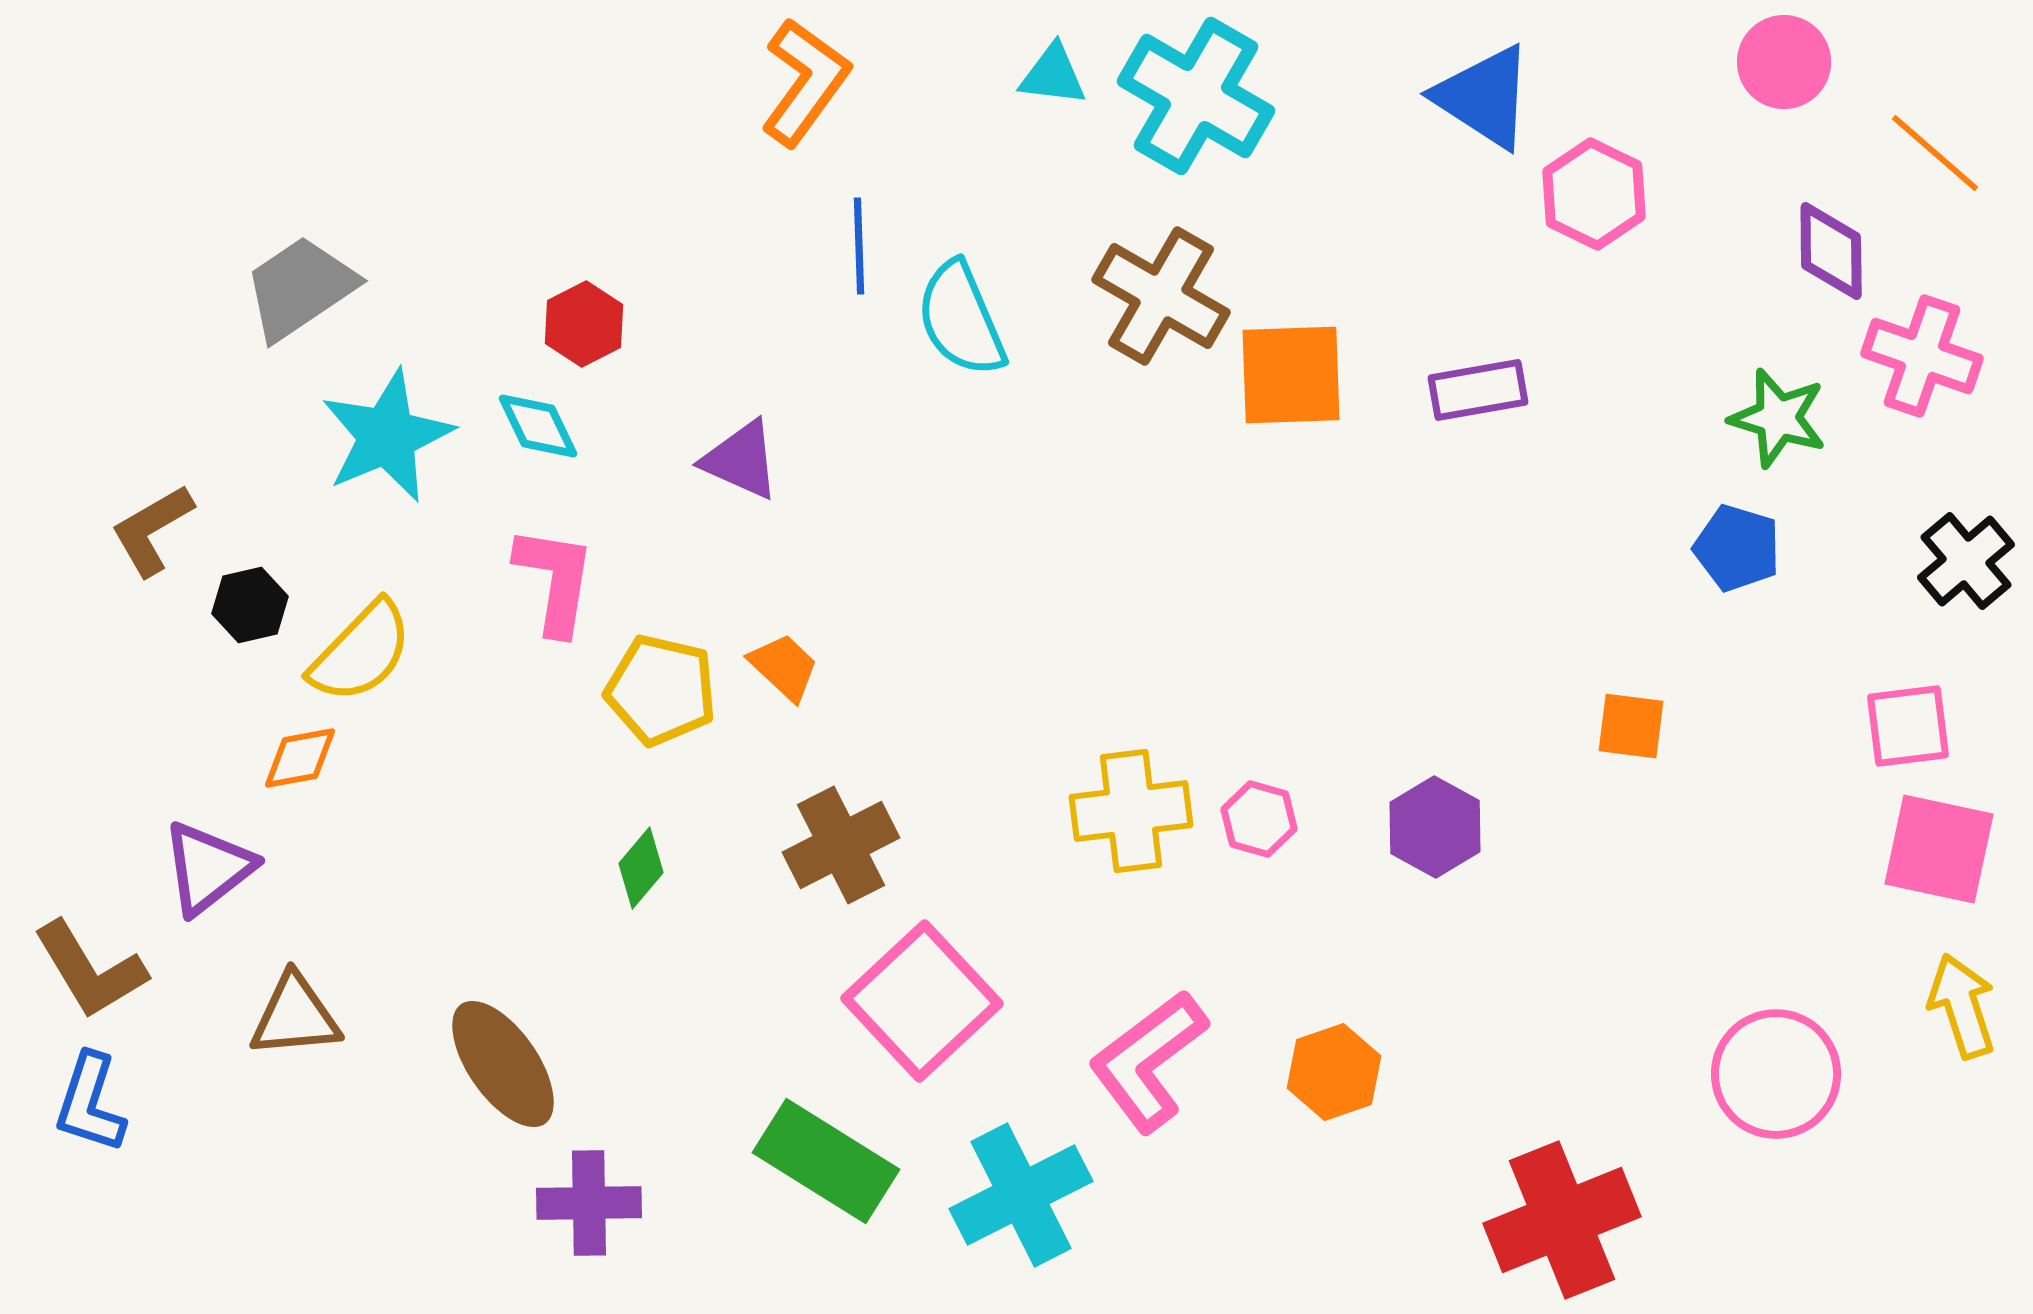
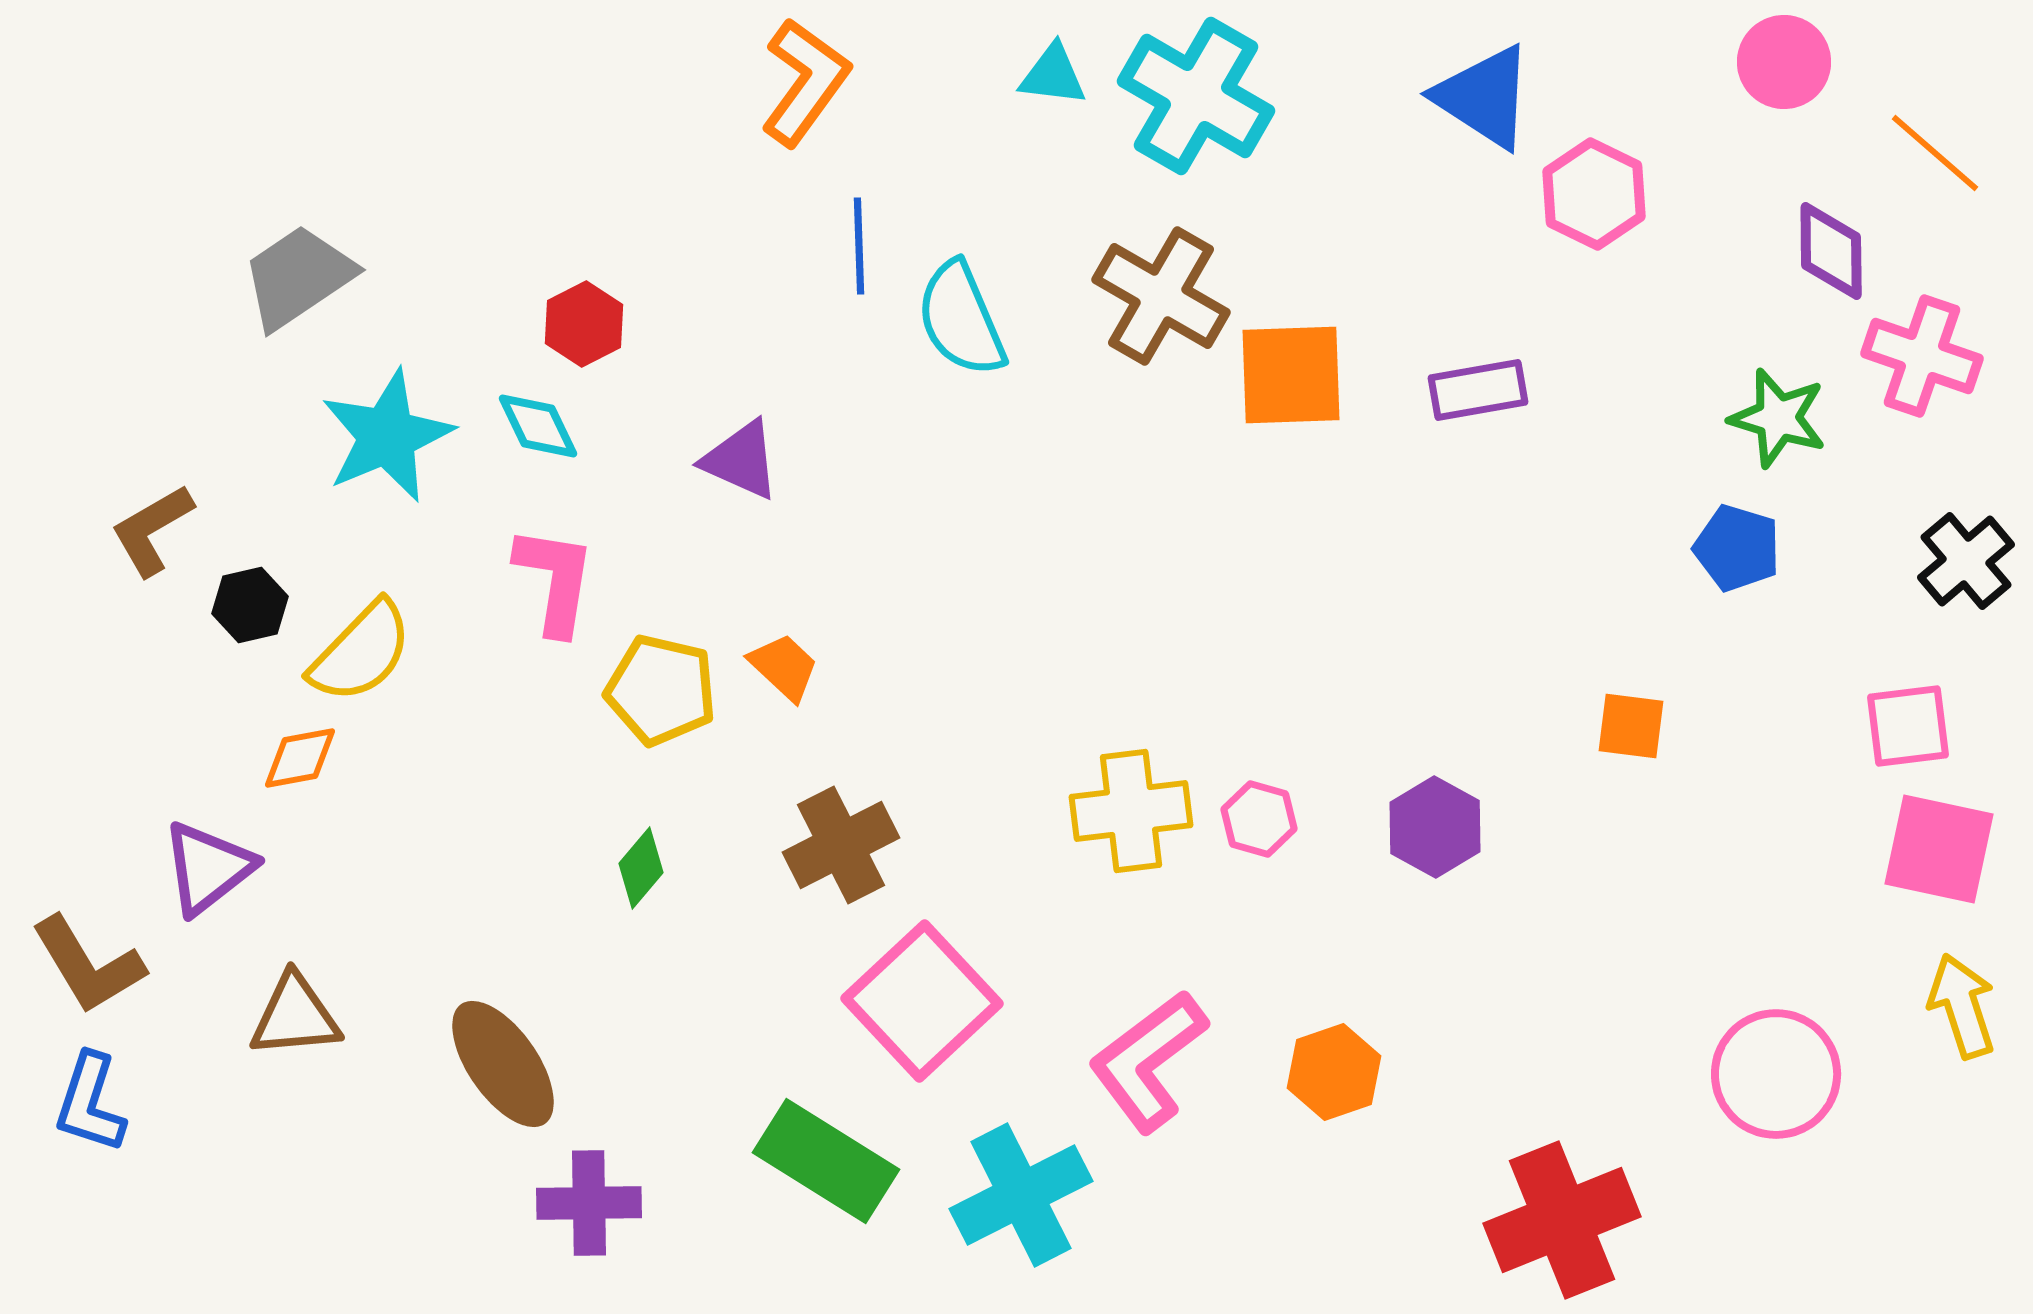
gray trapezoid at (300, 288): moved 2 px left, 11 px up
brown L-shape at (90, 970): moved 2 px left, 5 px up
